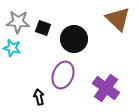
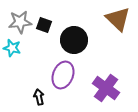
gray star: moved 2 px right; rotated 10 degrees counterclockwise
black square: moved 1 px right, 3 px up
black circle: moved 1 px down
